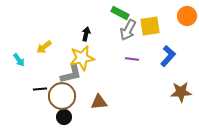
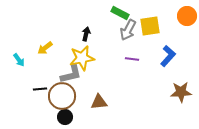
yellow arrow: moved 1 px right, 1 px down
black circle: moved 1 px right
